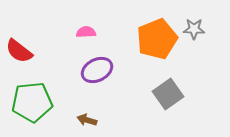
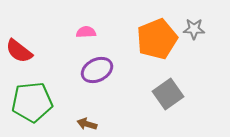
brown arrow: moved 4 px down
